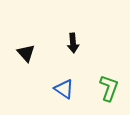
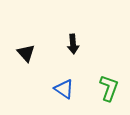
black arrow: moved 1 px down
